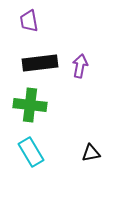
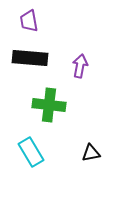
black rectangle: moved 10 px left, 5 px up; rotated 12 degrees clockwise
green cross: moved 19 px right
